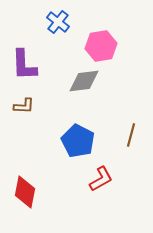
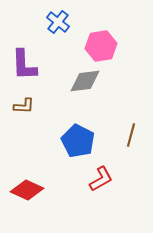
gray diamond: moved 1 px right
red diamond: moved 2 px right, 2 px up; rotated 76 degrees counterclockwise
